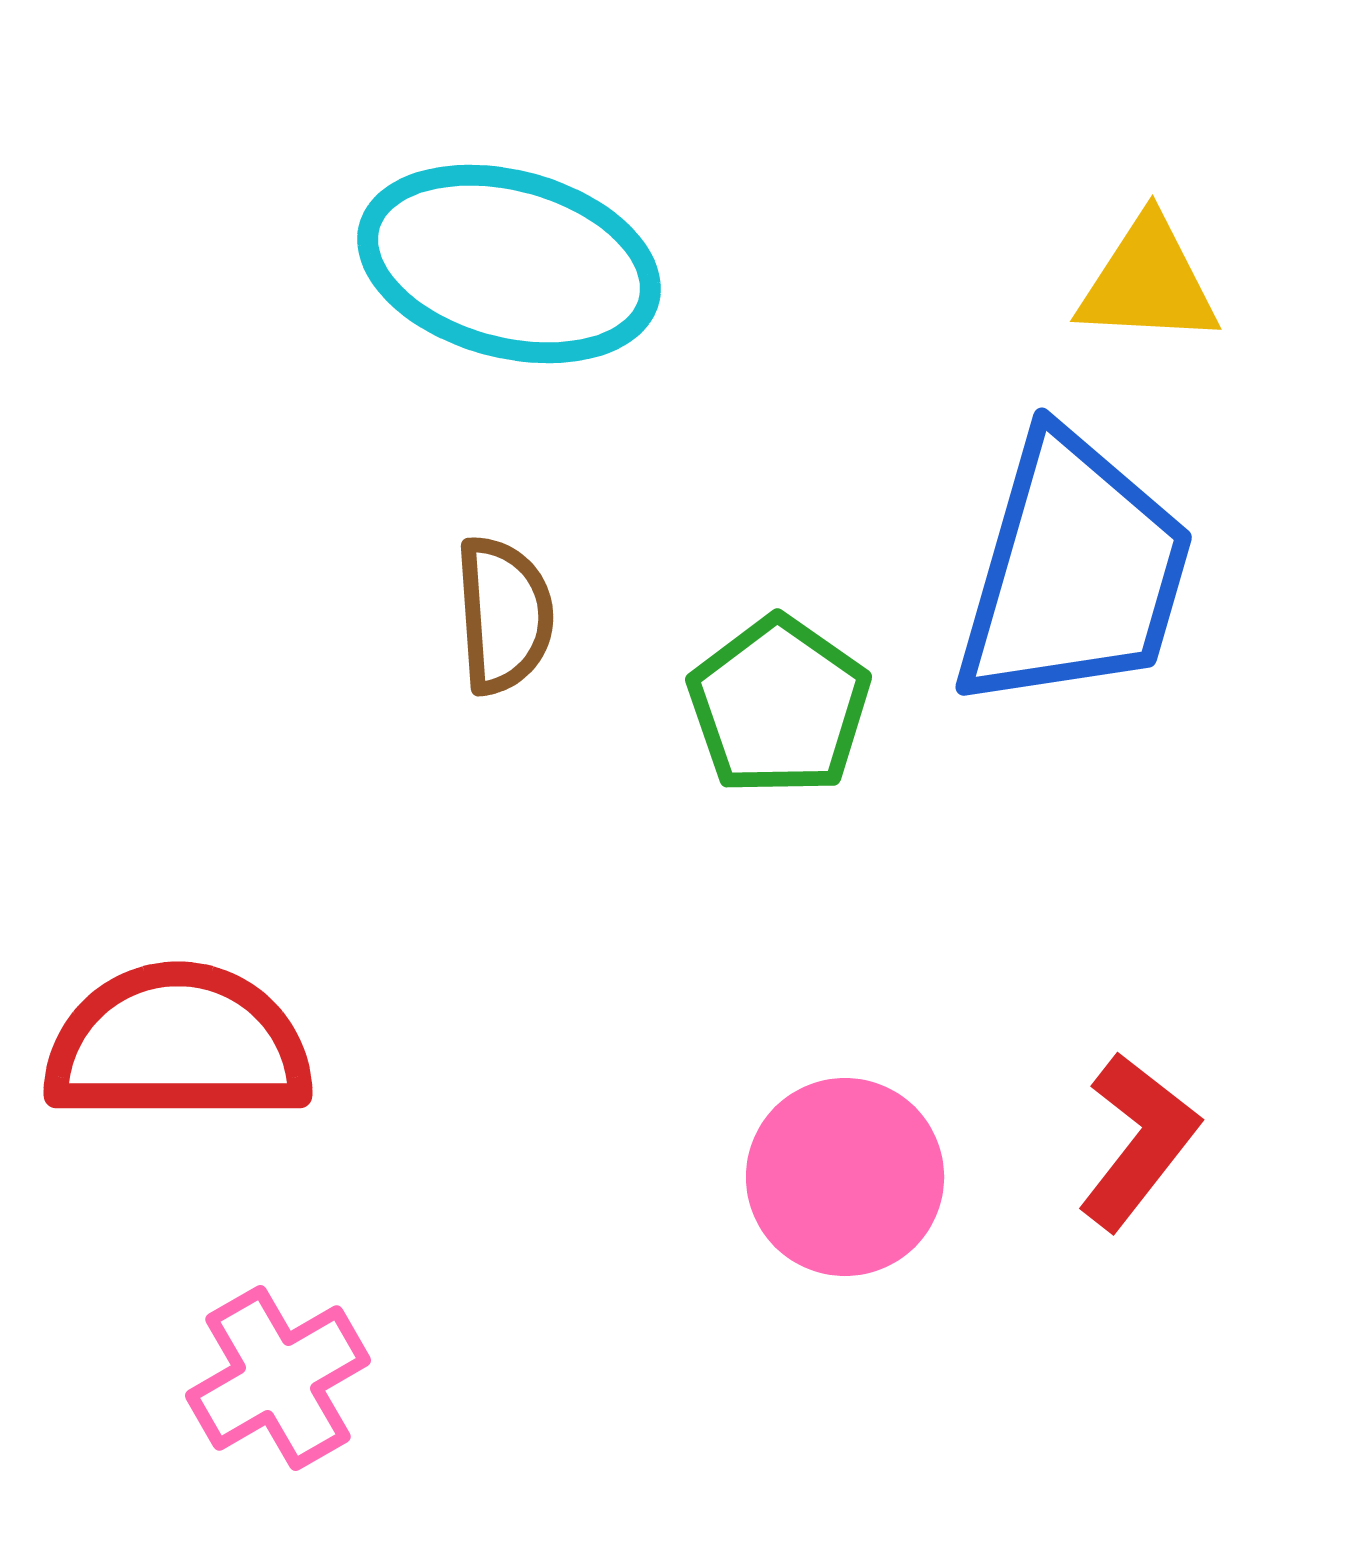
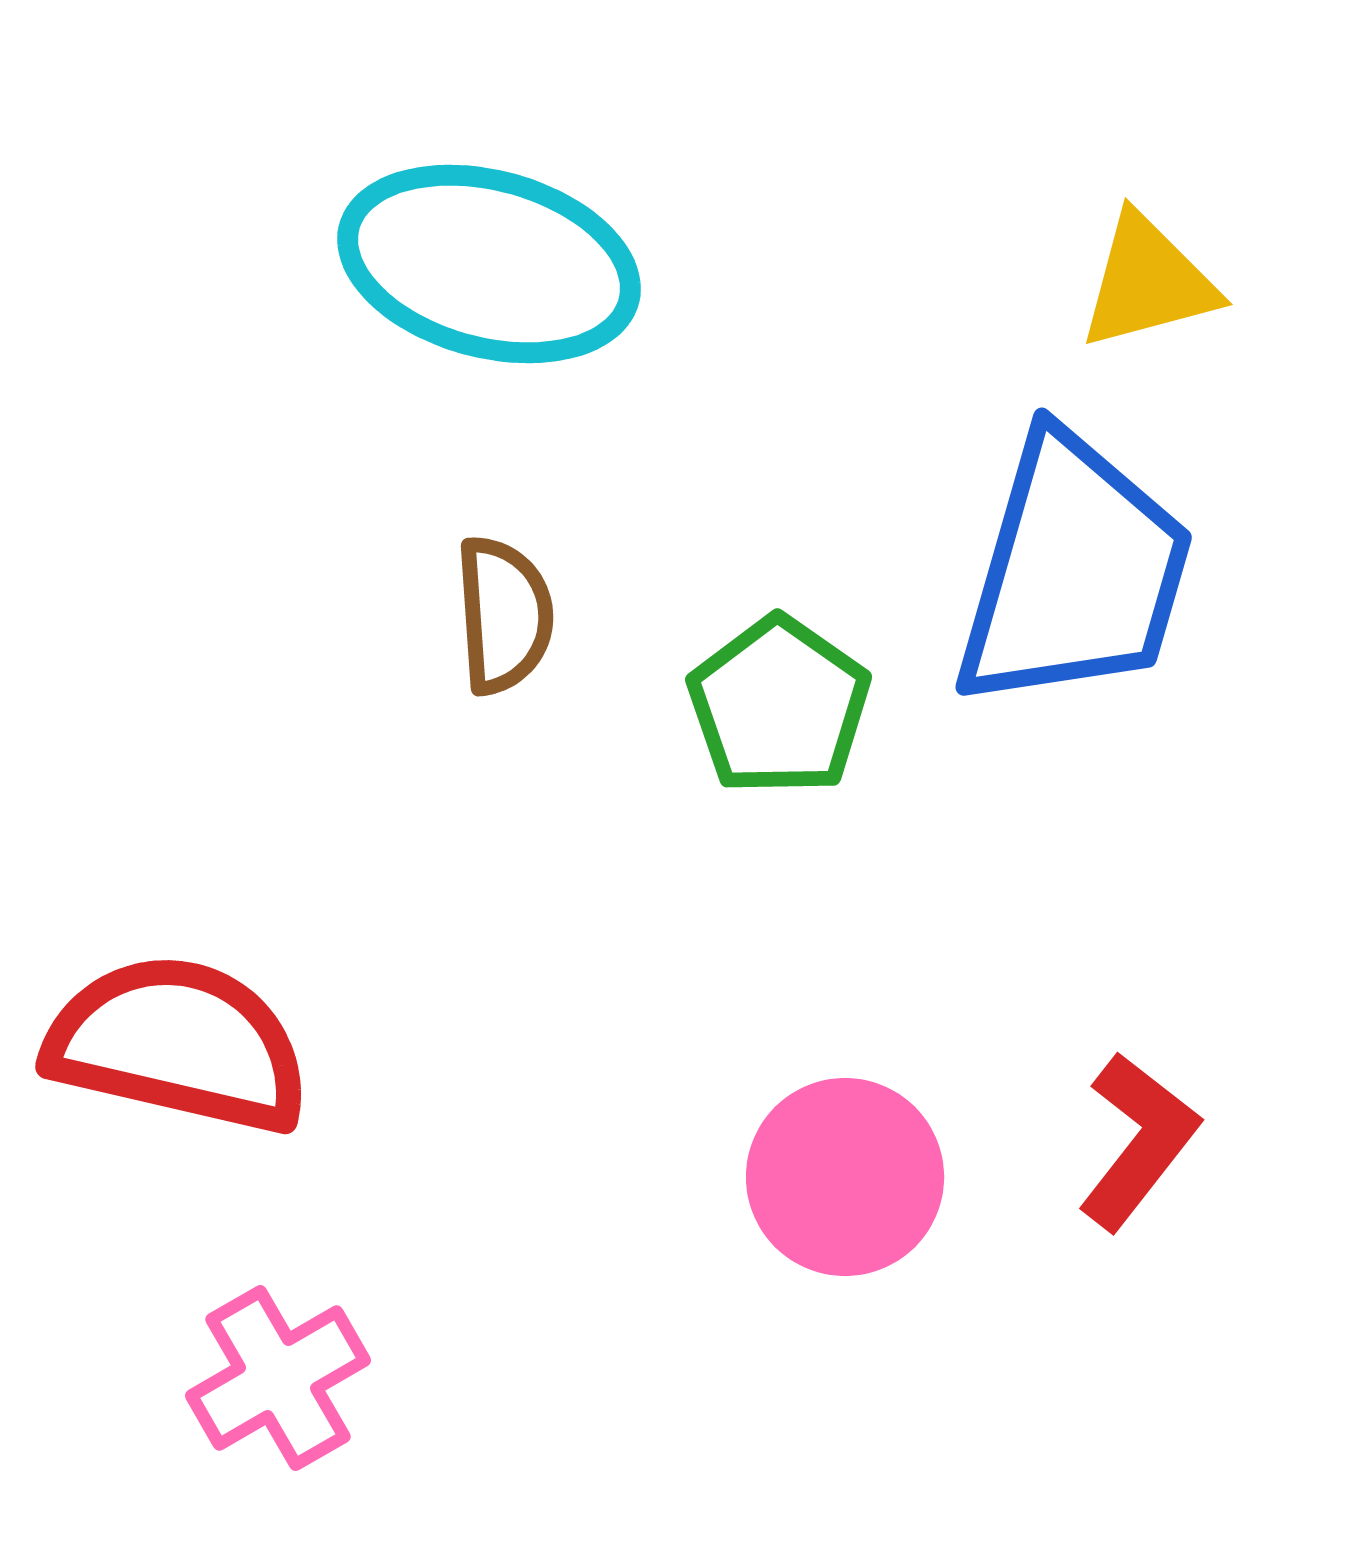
cyan ellipse: moved 20 px left
yellow triangle: rotated 18 degrees counterclockwise
red semicircle: rotated 13 degrees clockwise
